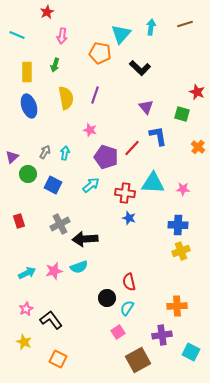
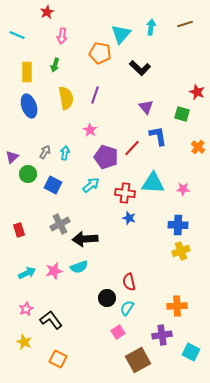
pink star at (90, 130): rotated 16 degrees clockwise
red rectangle at (19, 221): moved 9 px down
